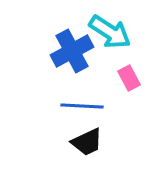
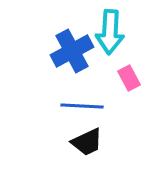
cyan arrow: rotated 60 degrees clockwise
